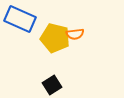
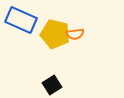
blue rectangle: moved 1 px right, 1 px down
yellow pentagon: moved 4 px up
